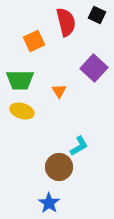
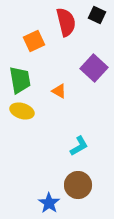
green trapezoid: rotated 100 degrees counterclockwise
orange triangle: rotated 28 degrees counterclockwise
brown circle: moved 19 px right, 18 px down
